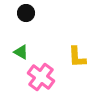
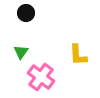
green triangle: rotated 35 degrees clockwise
yellow L-shape: moved 1 px right, 2 px up
